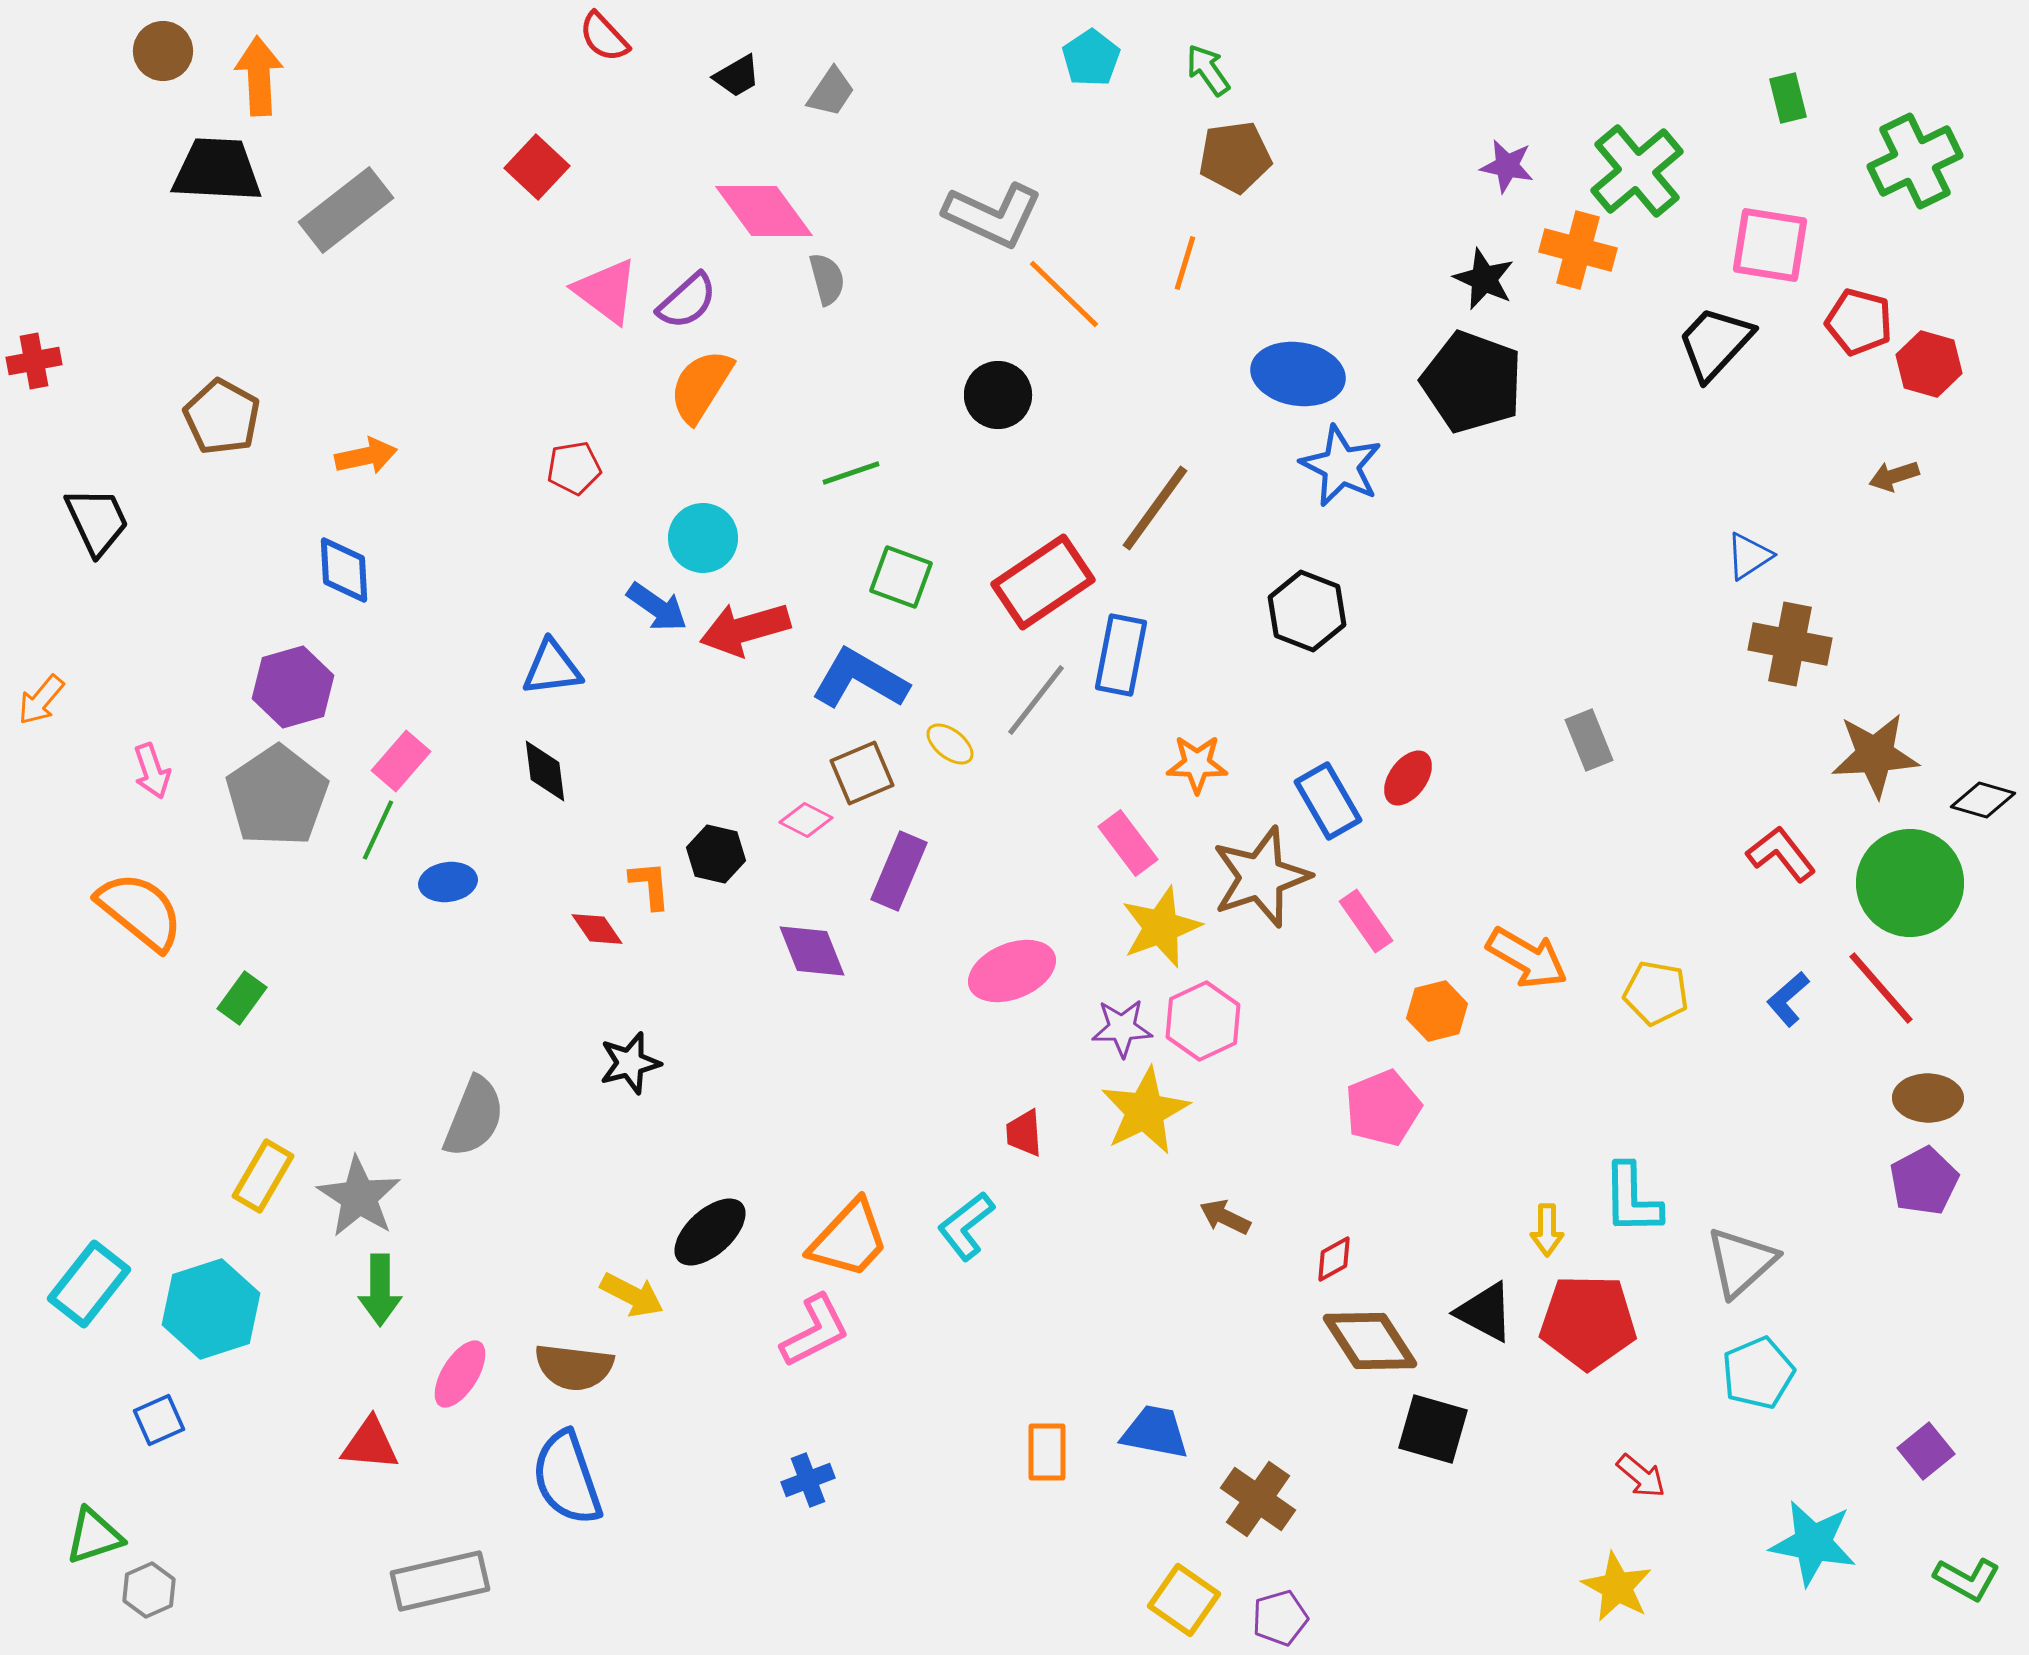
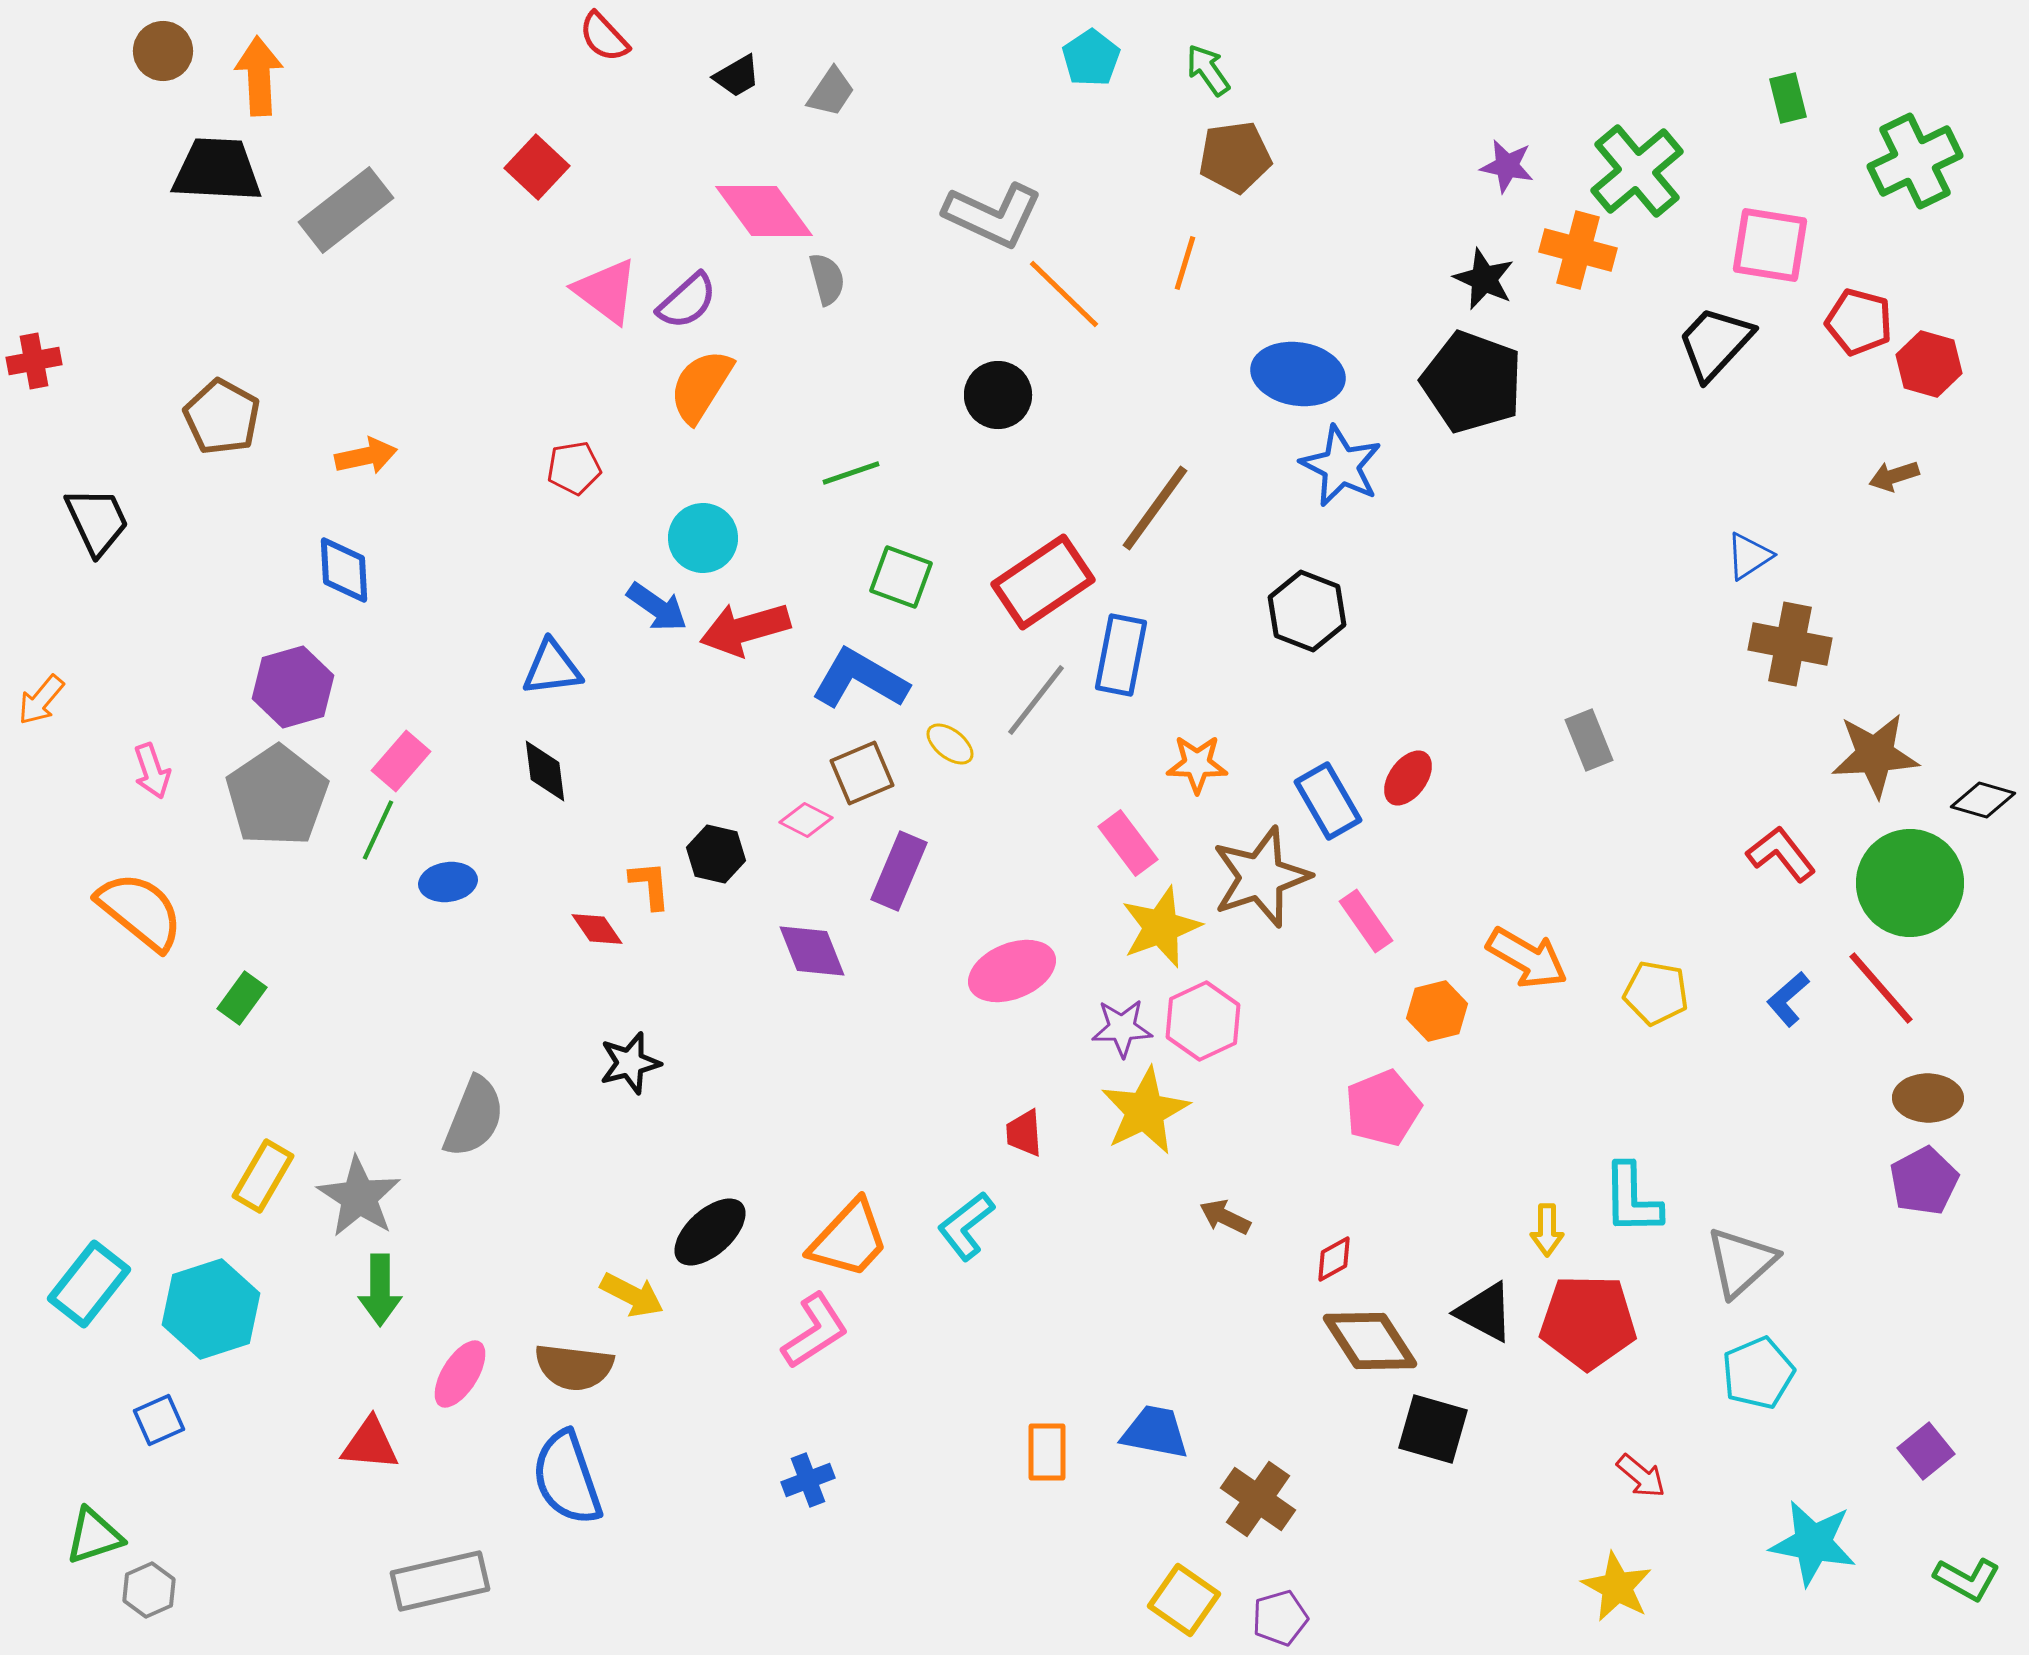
pink L-shape at (815, 1331): rotated 6 degrees counterclockwise
